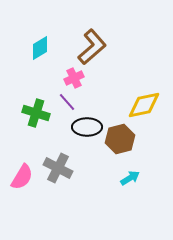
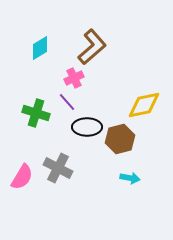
cyan arrow: rotated 42 degrees clockwise
